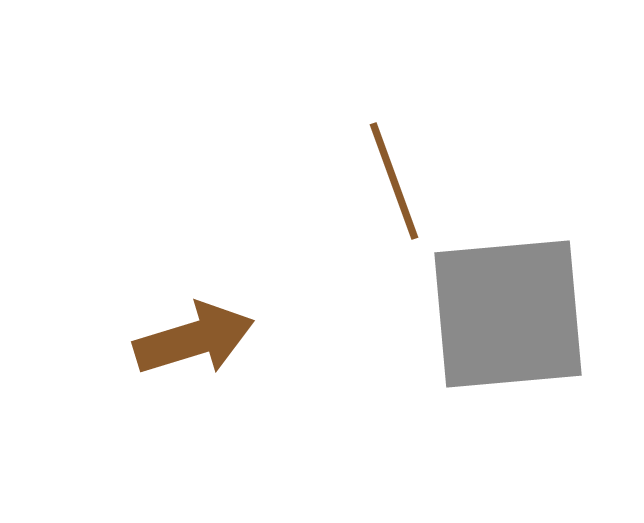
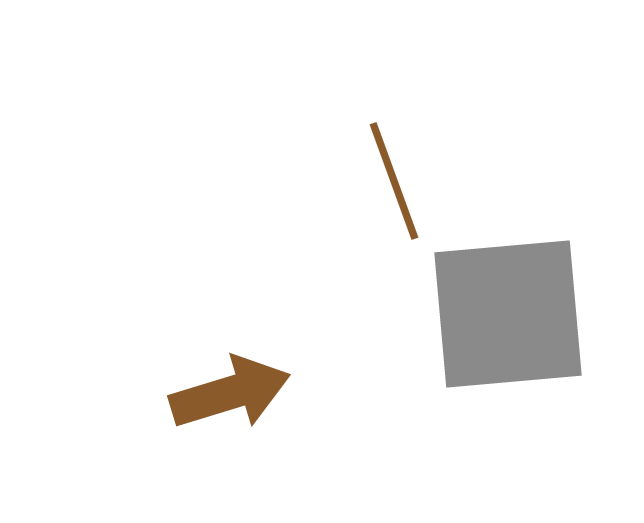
brown arrow: moved 36 px right, 54 px down
